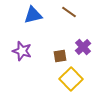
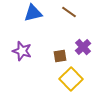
blue triangle: moved 2 px up
